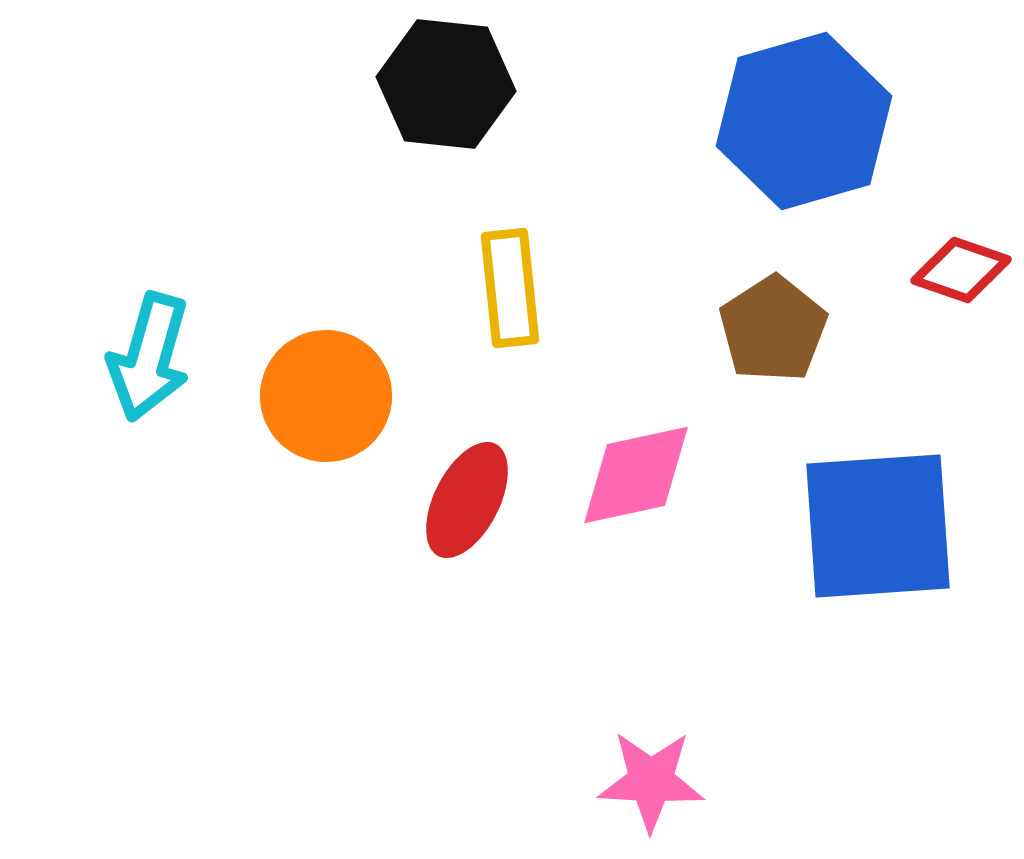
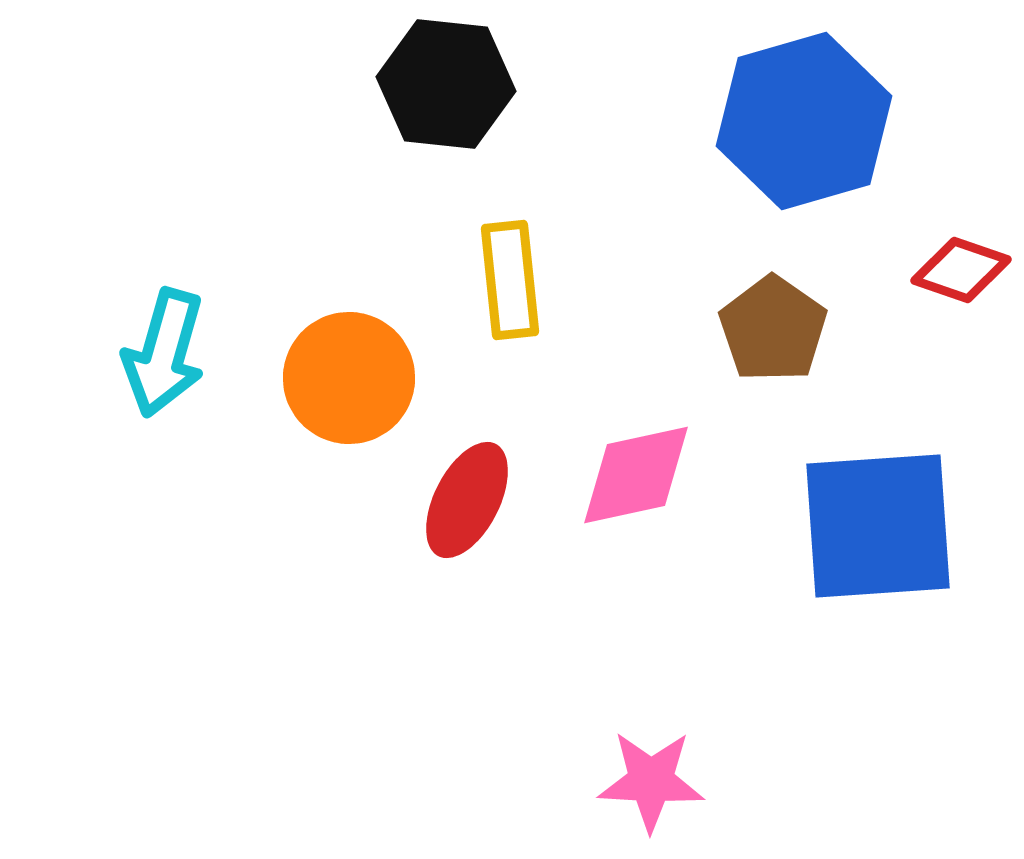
yellow rectangle: moved 8 px up
brown pentagon: rotated 4 degrees counterclockwise
cyan arrow: moved 15 px right, 4 px up
orange circle: moved 23 px right, 18 px up
